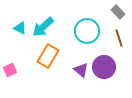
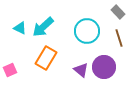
orange rectangle: moved 2 px left, 2 px down
